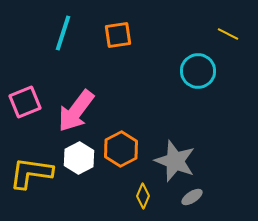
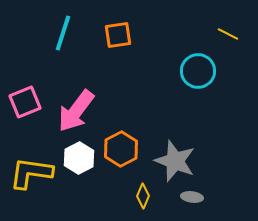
gray ellipse: rotated 40 degrees clockwise
